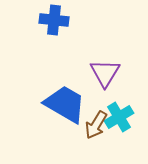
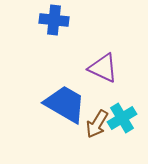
purple triangle: moved 2 px left, 5 px up; rotated 36 degrees counterclockwise
cyan cross: moved 3 px right, 1 px down
brown arrow: moved 1 px right, 1 px up
